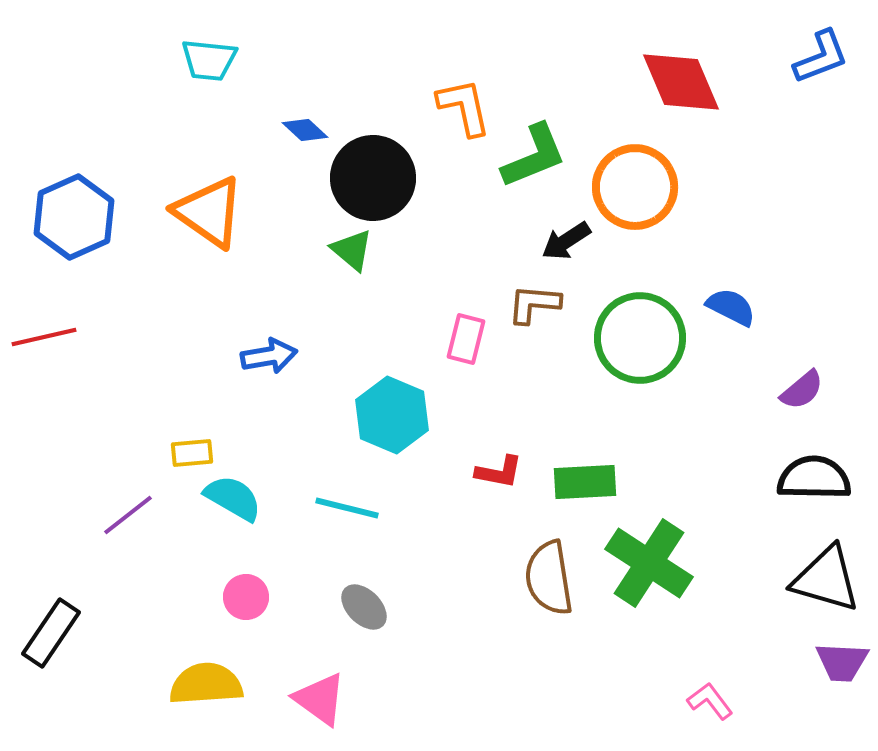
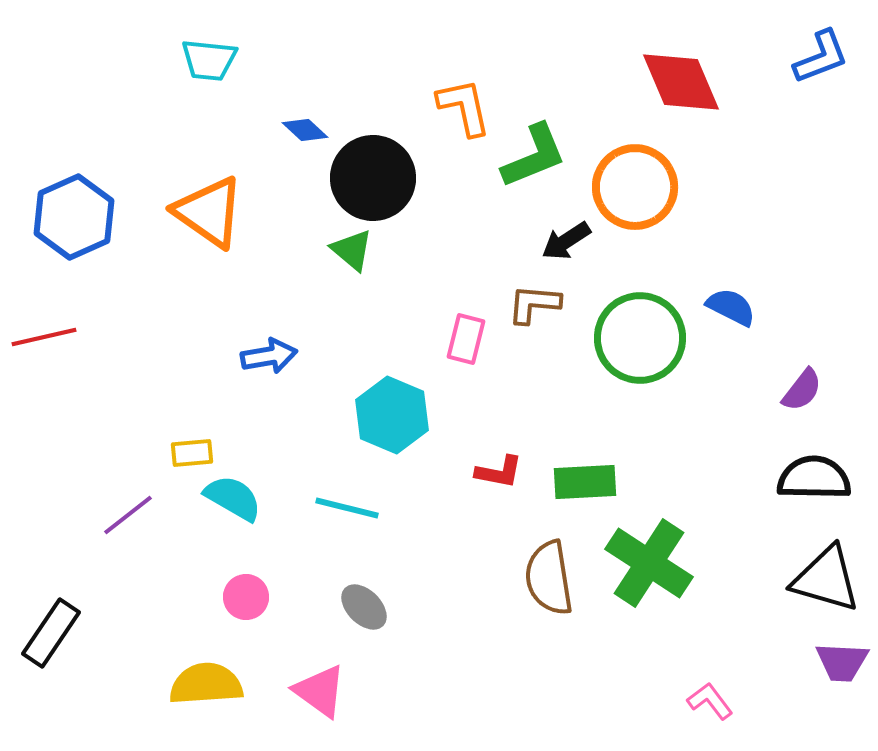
purple semicircle: rotated 12 degrees counterclockwise
pink triangle: moved 8 px up
